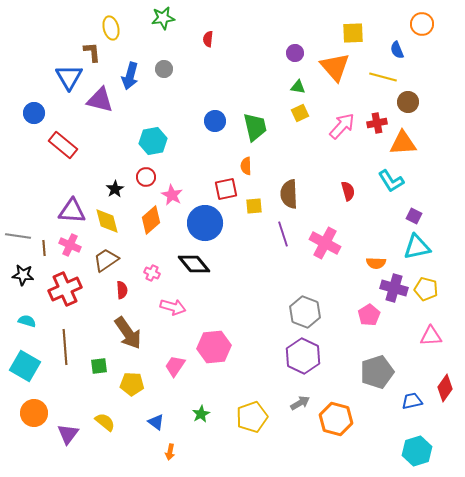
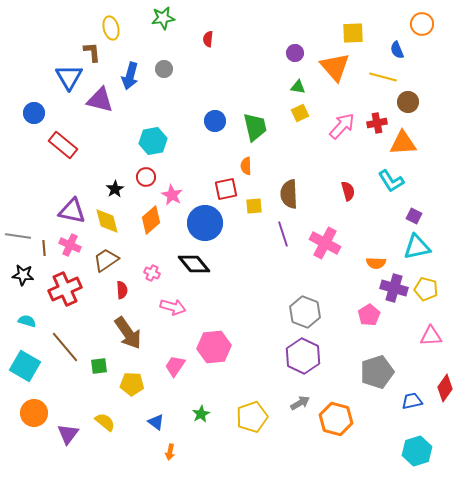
purple triangle at (72, 211): rotated 8 degrees clockwise
brown line at (65, 347): rotated 36 degrees counterclockwise
